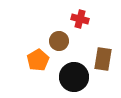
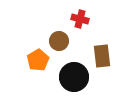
brown rectangle: moved 1 px left, 3 px up; rotated 15 degrees counterclockwise
